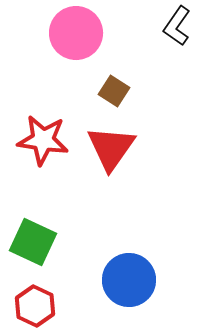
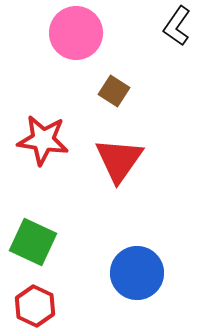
red triangle: moved 8 px right, 12 px down
blue circle: moved 8 px right, 7 px up
